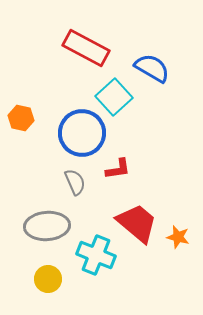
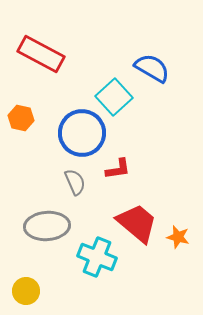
red rectangle: moved 45 px left, 6 px down
cyan cross: moved 1 px right, 2 px down
yellow circle: moved 22 px left, 12 px down
